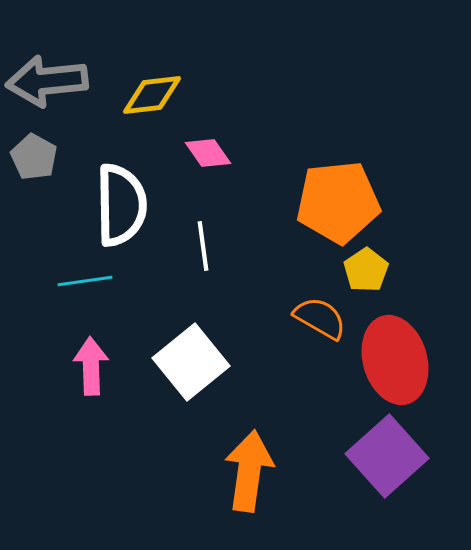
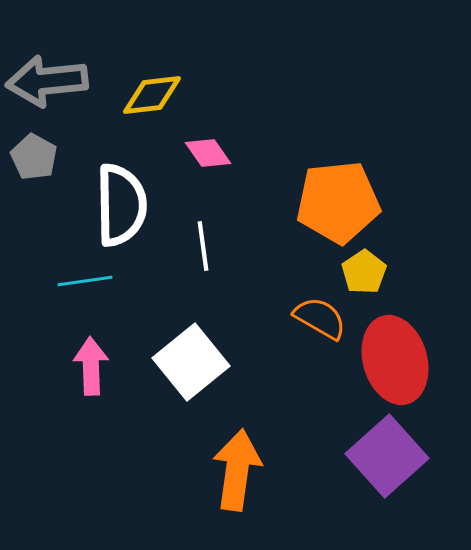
yellow pentagon: moved 2 px left, 2 px down
orange arrow: moved 12 px left, 1 px up
